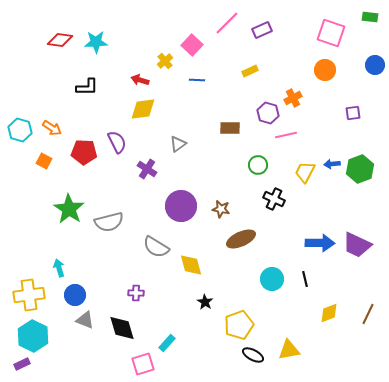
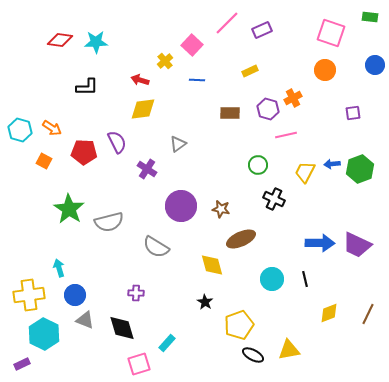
purple hexagon at (268, 113): moved 4 px up
brown rectangle at (230, 128): moved 15 px up
yellow diamond at (191, 265): moved 21 px right
cyan hexagon at (33, 336): moved 11 px right, 2 px up
pink square at (143, 364): moved 4 px left
